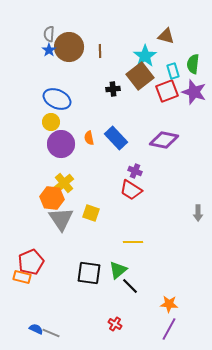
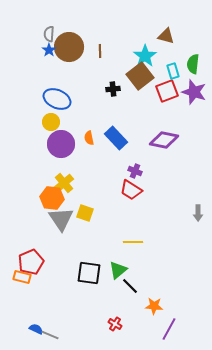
yellow square: moved 6 px left
orange star: moved 15 px left, 2 px down
gray line: moved 1 px left, 2 px down
